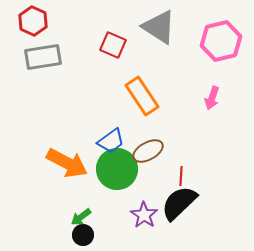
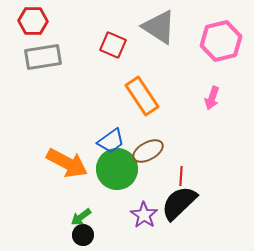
red hexagon: rotated 24 degrees counterclockwise
